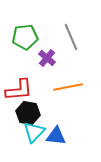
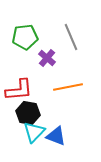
blue triangle: rotated 15 degrees clockwise
